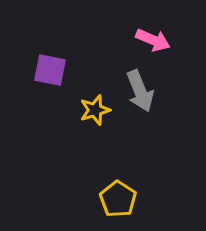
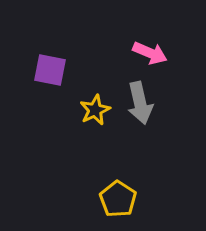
pink arrow: moved 3 px left, 13 px down
gray arrow: moved 12 px down; rotated 9 degrees clockwise
yellow star: rotated 8 degrees counterclockwise
